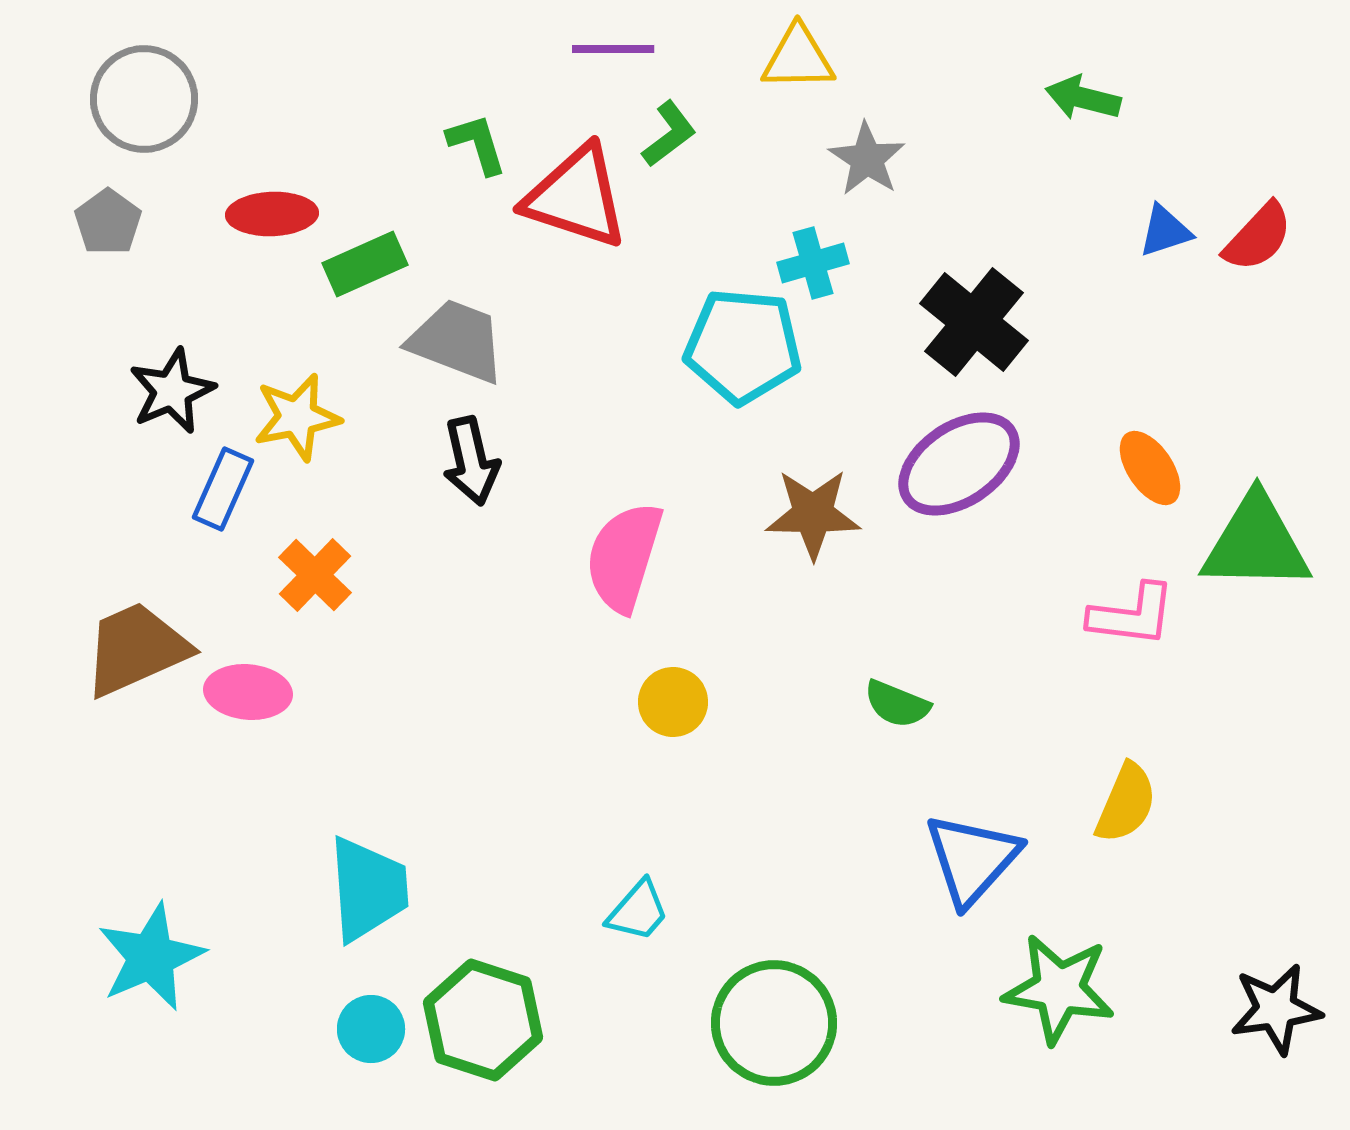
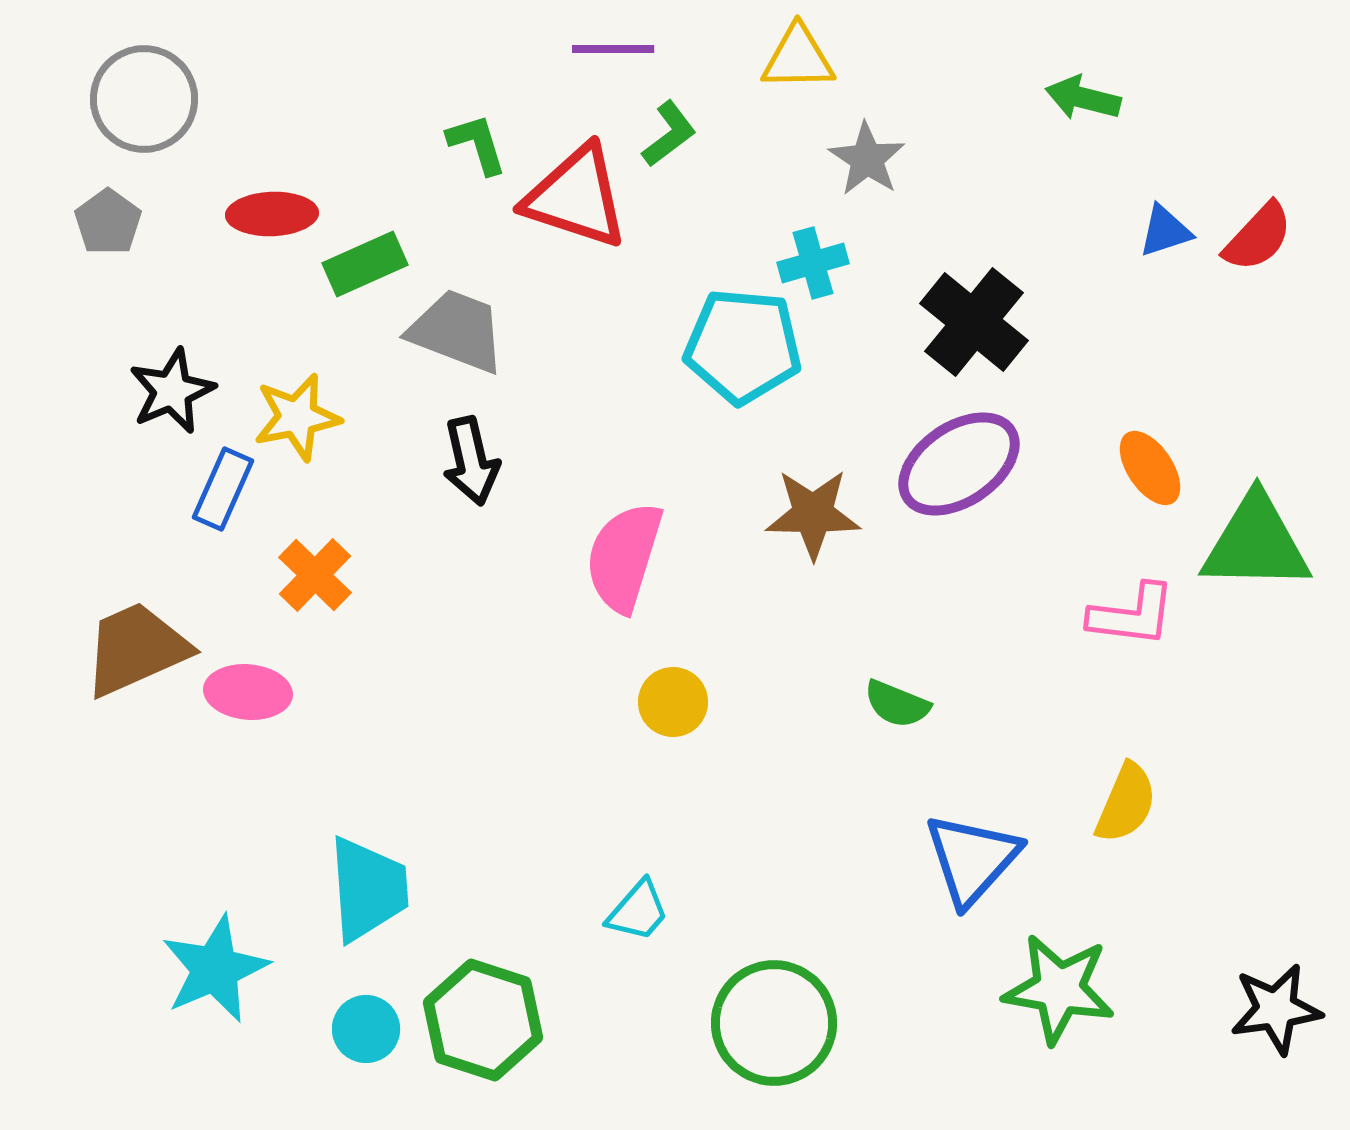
gray trapezoid at (457, 341): moved 10 px up
cyan star at (151, 957): moved 64 px right, 12 px down
cyan circle at (371, 1029): moved 5 px left
